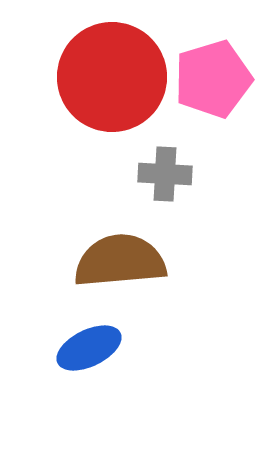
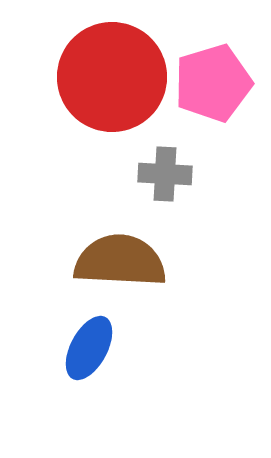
pink pentagon: moved 4 px down
brown semicircle: rotated 8 degrees clockwise
blue ellipse: rotated 36 degrees counterclockwise
